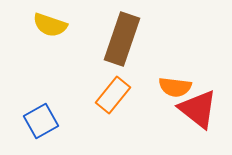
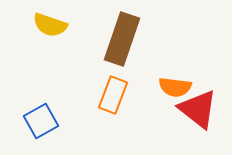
orange rectangle: rotated 18 degrees counterclockwise
